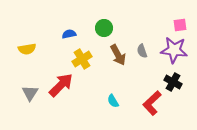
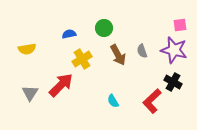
purple star: rotated 8 degrees clockwise
red L-shape: moved 2 px up
